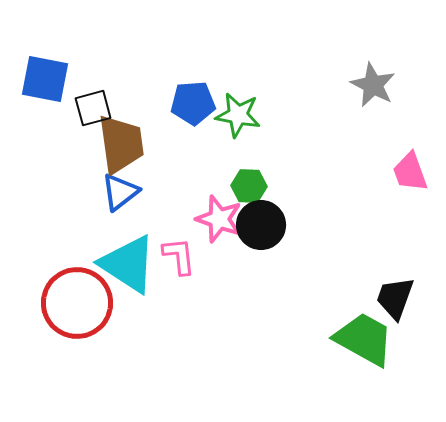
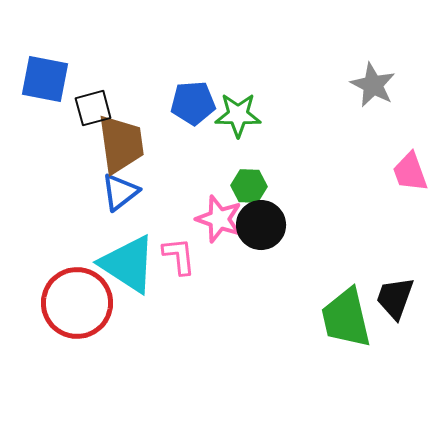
green star: rotated 9 degrees counterclockwise
green trapezoid: moved 18 px left, 21 px up; rotated 132 degrees counterclockwise
